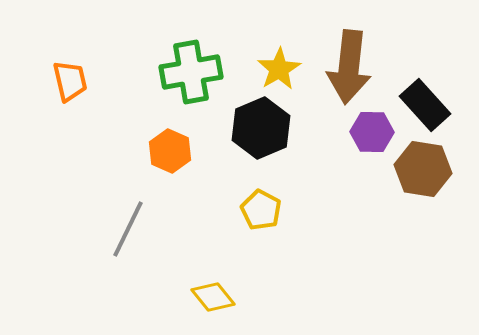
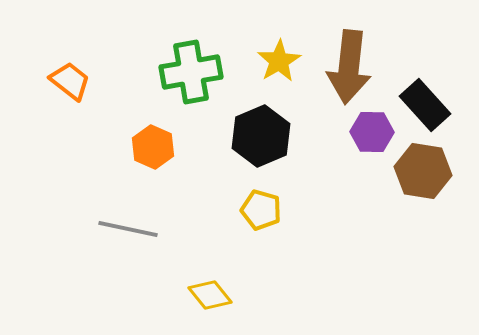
yellow star: moved 8 px up
orange trapezoid: rotated 39 degrees counterclockwise
black hexagon: moved 8 px down
orange hexagon: moved 17 px left, 4 px up
brown hexagon: moved 2 px down
yellow pentagon: rotated 12 degrees counterclockwise
gray line: rotated 76 degrees clockwise
yellow diamond: moved 3 px left, 2 px up
